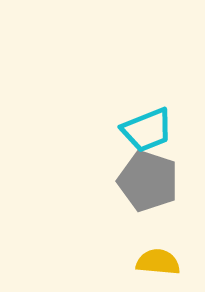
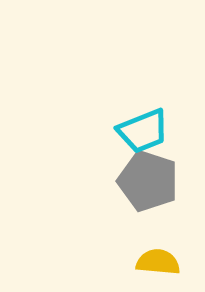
cyan trapezoid: moved 4 px left, 1 px down
